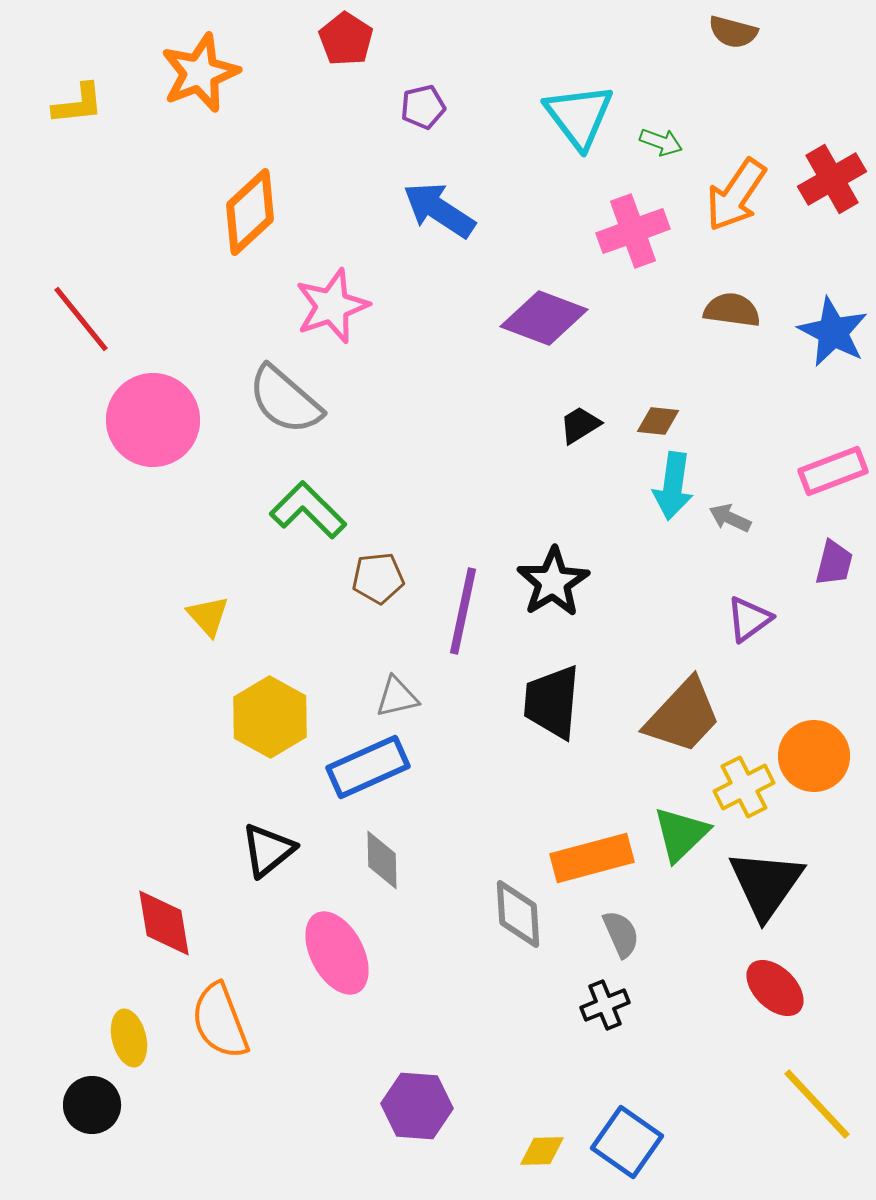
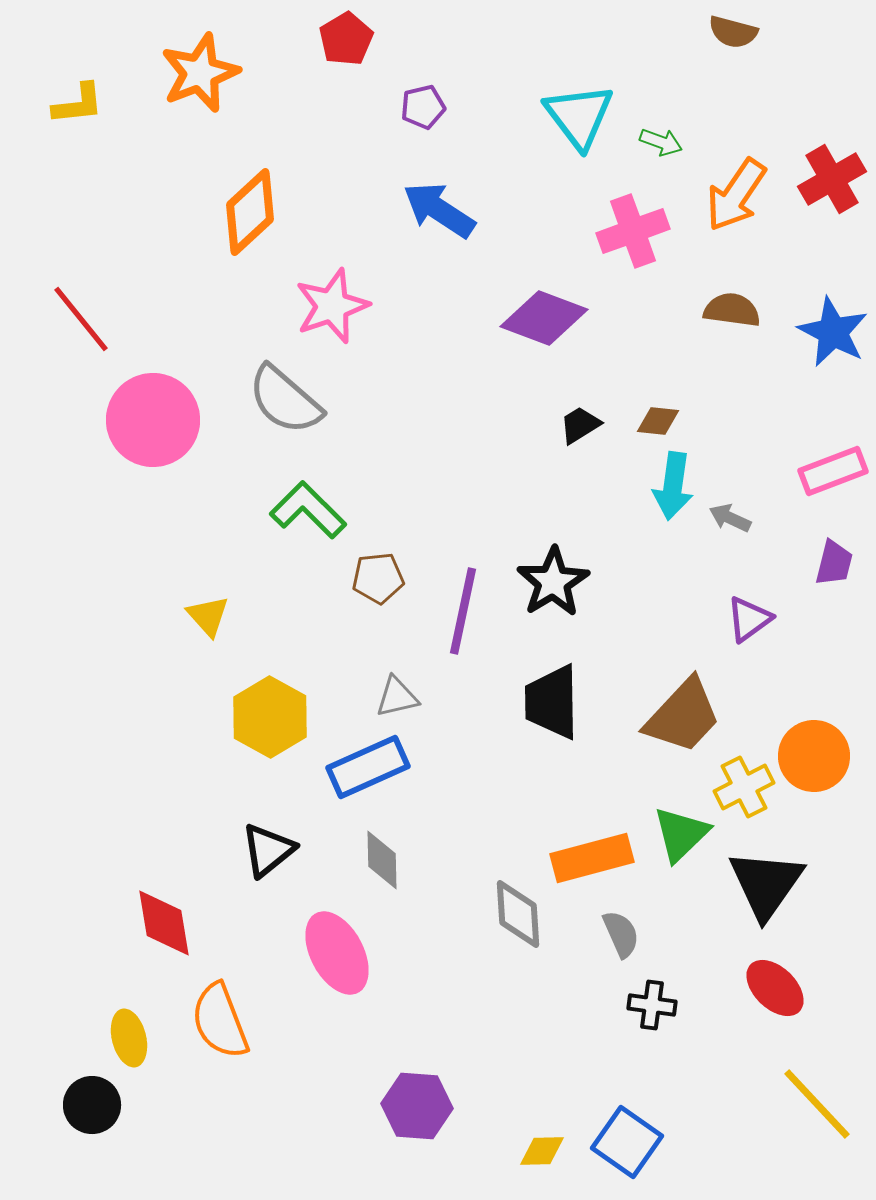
red pentagon at (346, 39): rotated 8 degrees clockwise
black trapezoid at (552, 702): rotated 6 degrees counterclockwise
black cross at (605, 1005): moved 47 px right; rotated 30 degrees clockwise
